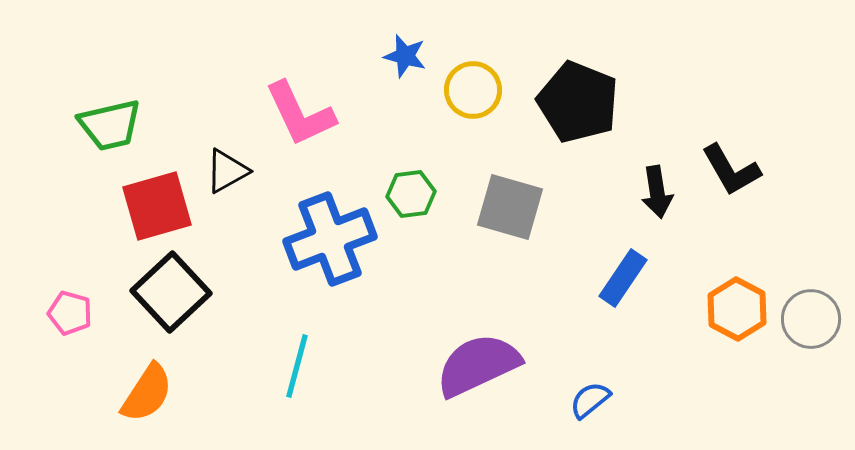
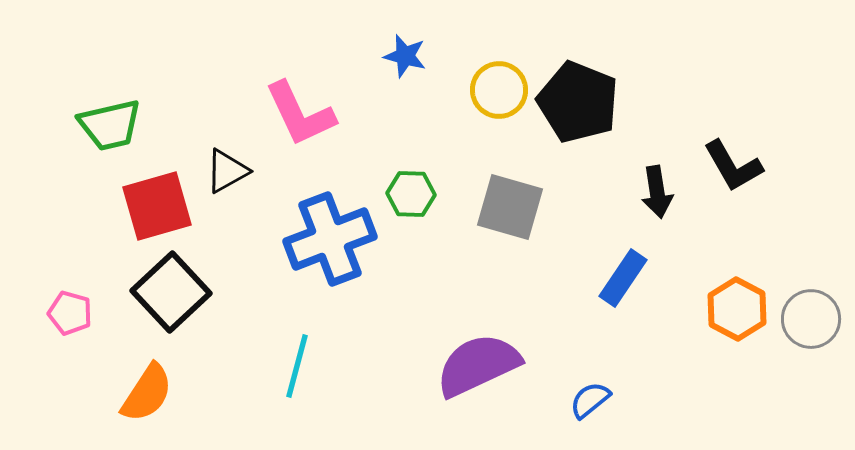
yellow circle: moved 26 px right
black L-shape: moved 2 px right, 4 px up
green hexagon: rotated 9 degrees clockwise
